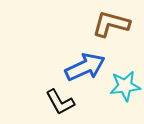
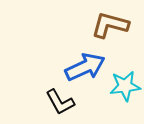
brown L-shape: moved 1 px left, 1 px down
